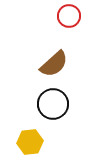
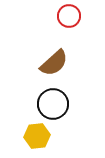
brown semicircle: moved 1 px up
yellow hexagon: moved 7 px right, 6 px up
